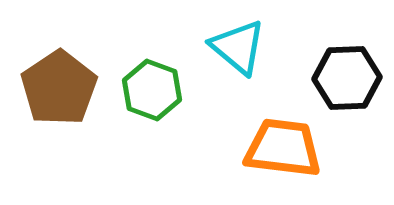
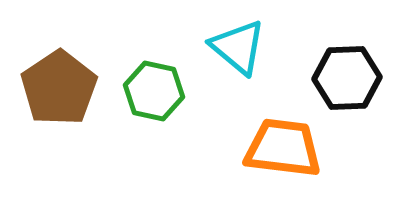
green hexagon: moved 2 px right, 1 px down; rotated 8 degrees counterclockwise
